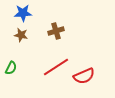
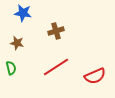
blue star: rotated 12 degrees clockwise
brown star: moved 4 px left, 8 px down
green semicircle: rotated 40 degrees counterclockwise
red semicircle: moved 11 px right
